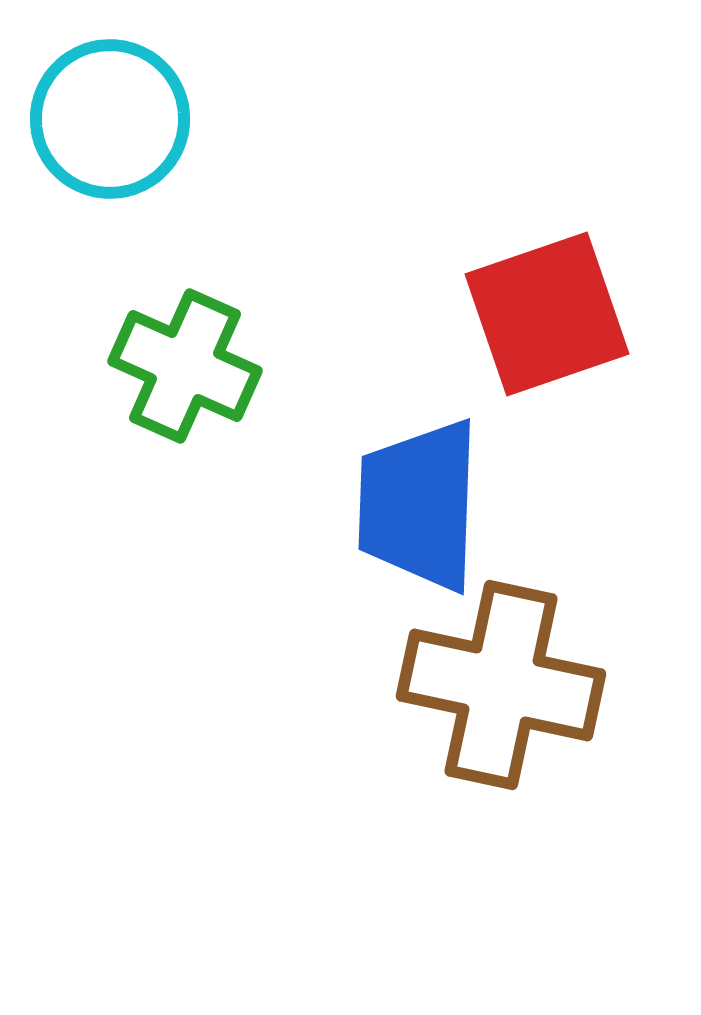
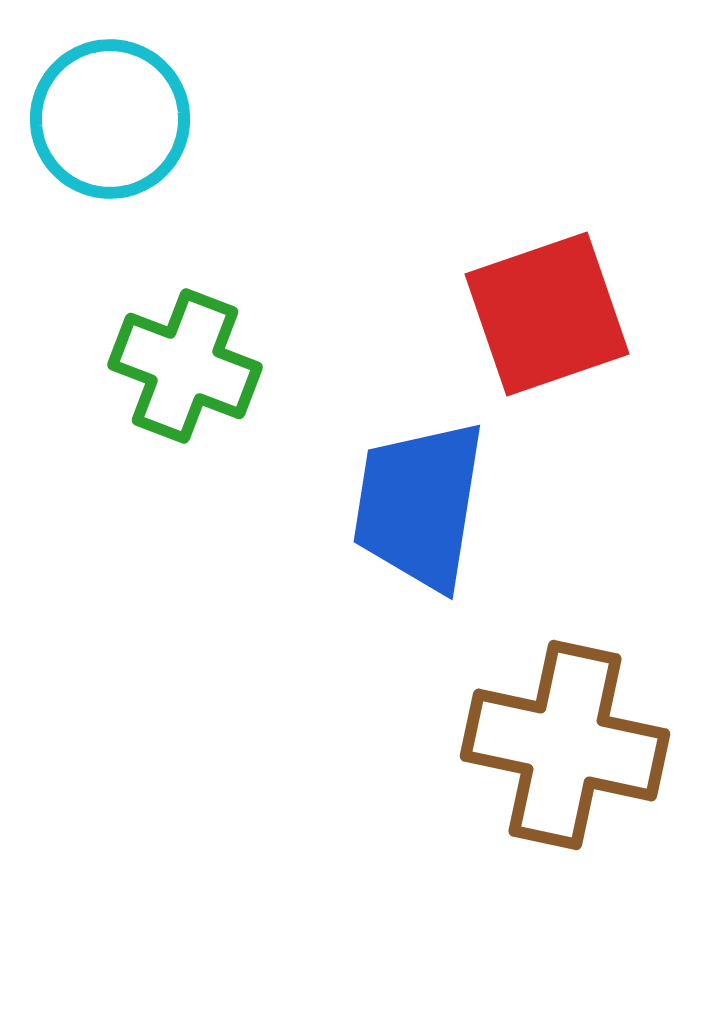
green cross: rotated 3 degrees counterclockwise
blue trapezoid: rotated 7 degrees clockwise
brown cross: moved 64 px right, 60 px down
